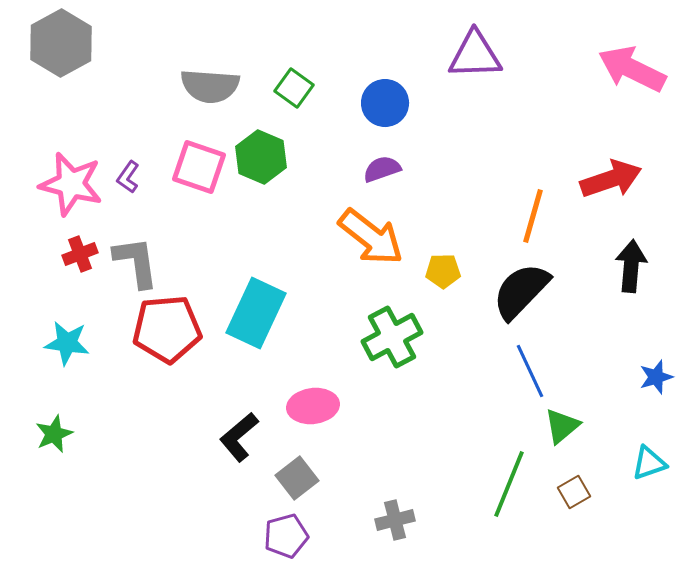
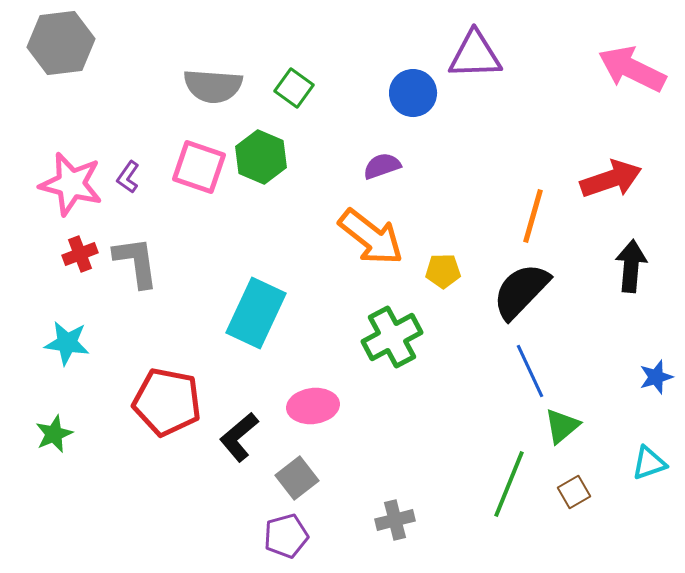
gray hexagon: rotated 22 degrees clockwise
gray semicircle: moved 3 px right
blue circle: moved 28 px right, 10 px up
purple semicircle: moved 3 px up
red pentagon: moved 73 px down; rotated 16 degrees clockwise
